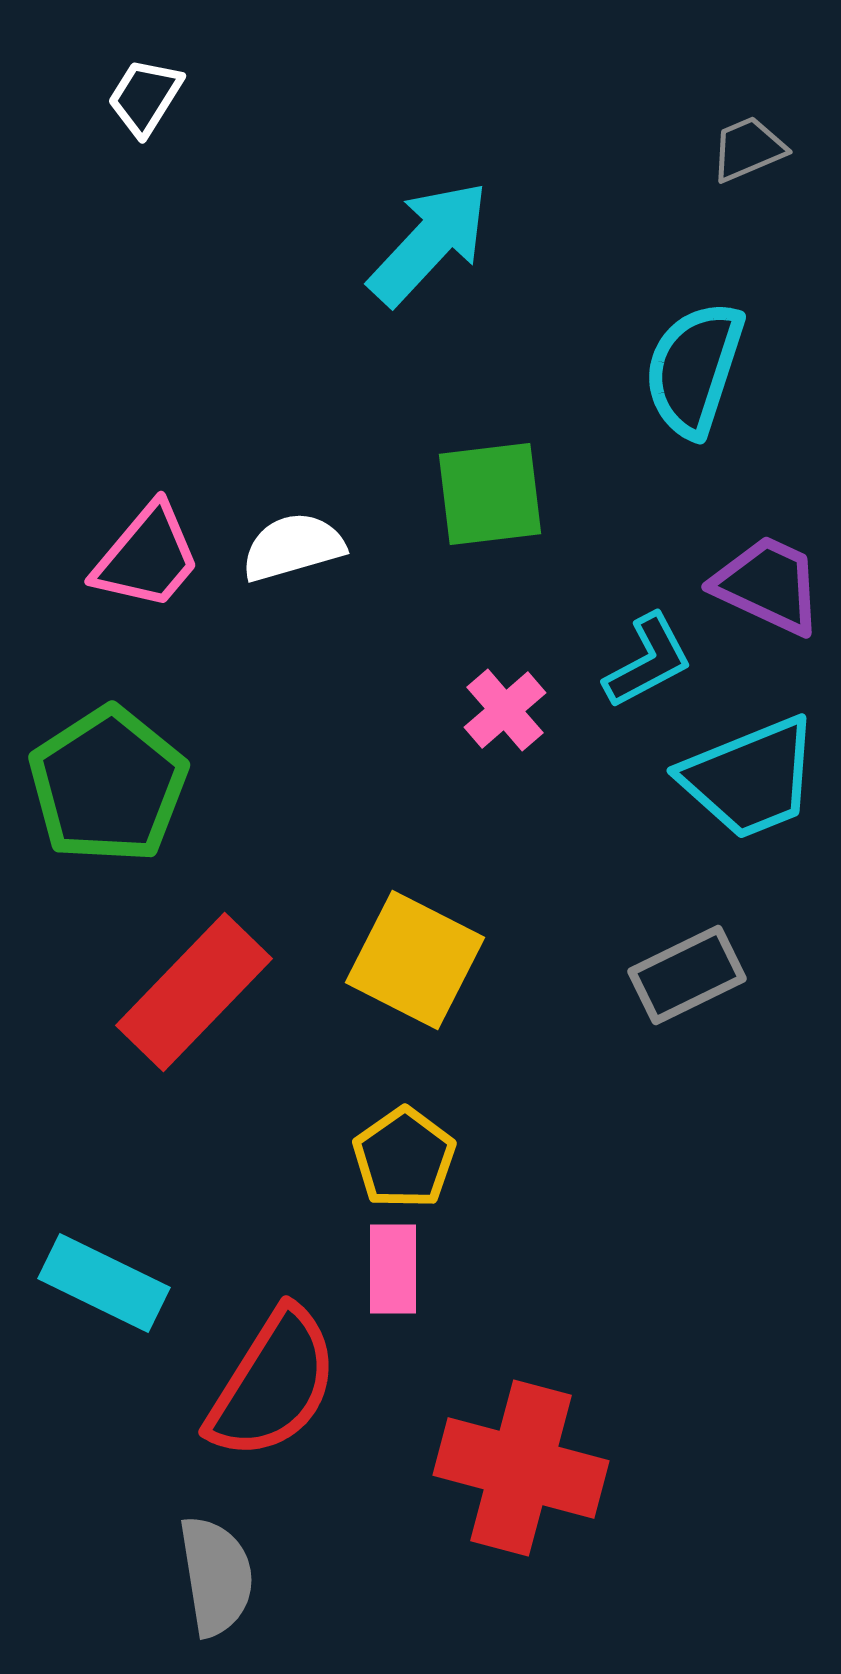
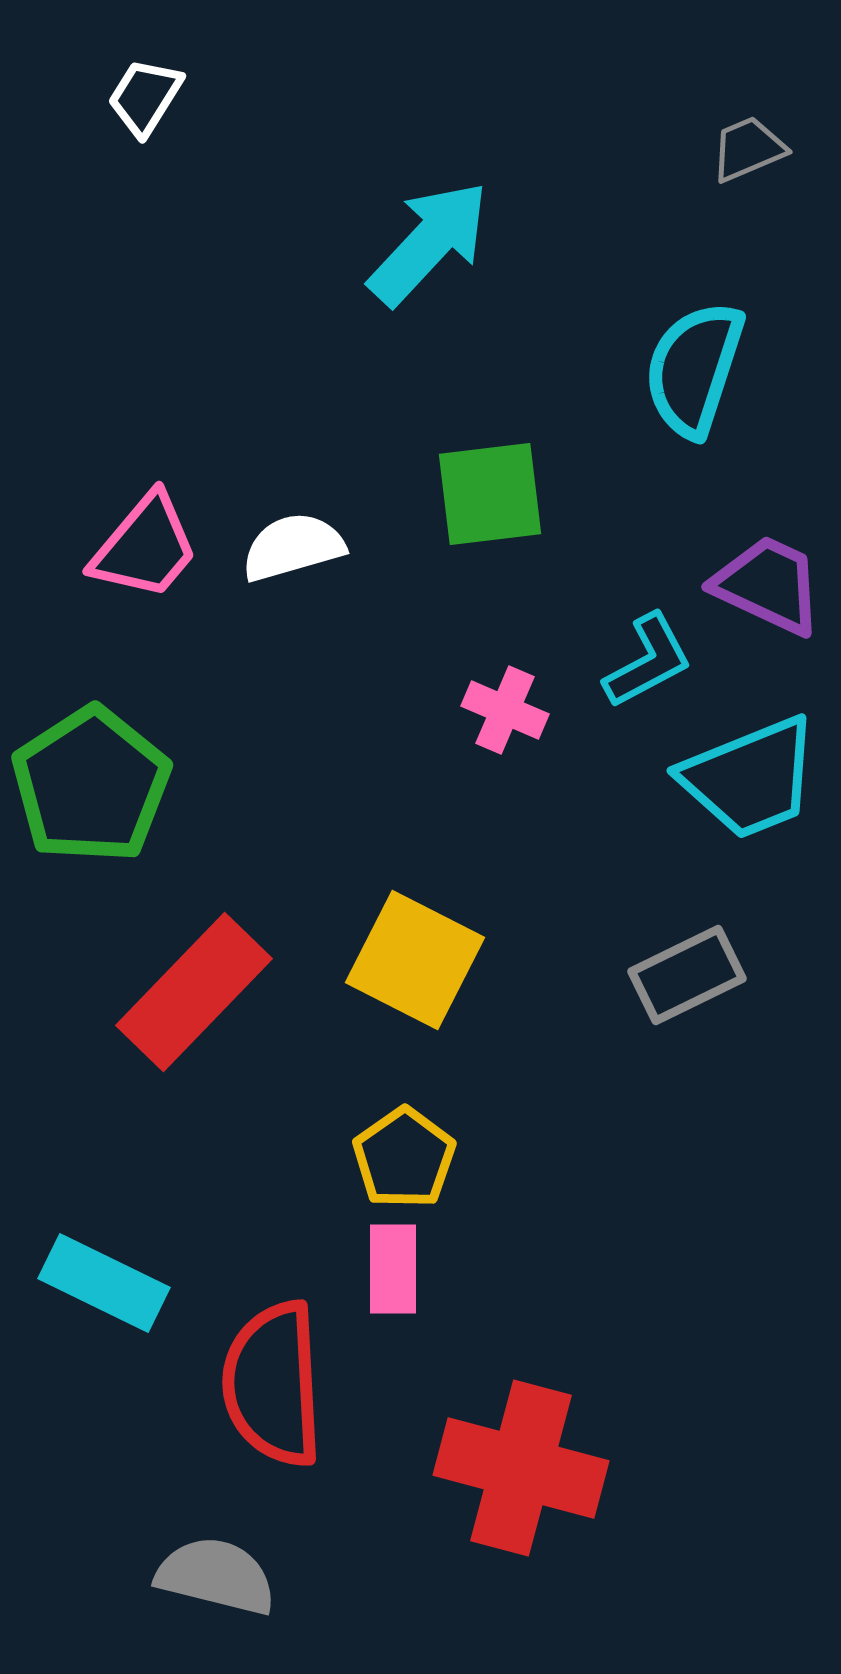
pink trapezoid: moved 2 px left, 10 px up
pink cross: rotated 26 degrees counterclockwise
green pentagon: moved 17 px left
red semicircle: rotated 145 degrees clockwise
gray semicircle: rotated 67 degrees counterclockwise
